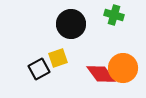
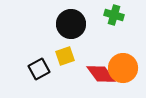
yellow square: moved 7 px right, 2 px up
